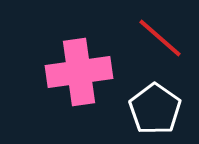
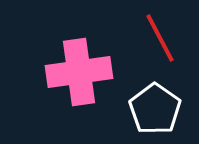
red line: rotated 21 degrees clockwise
